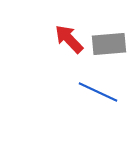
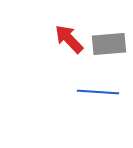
blue line: rotated 21 degrees counterclockwise
